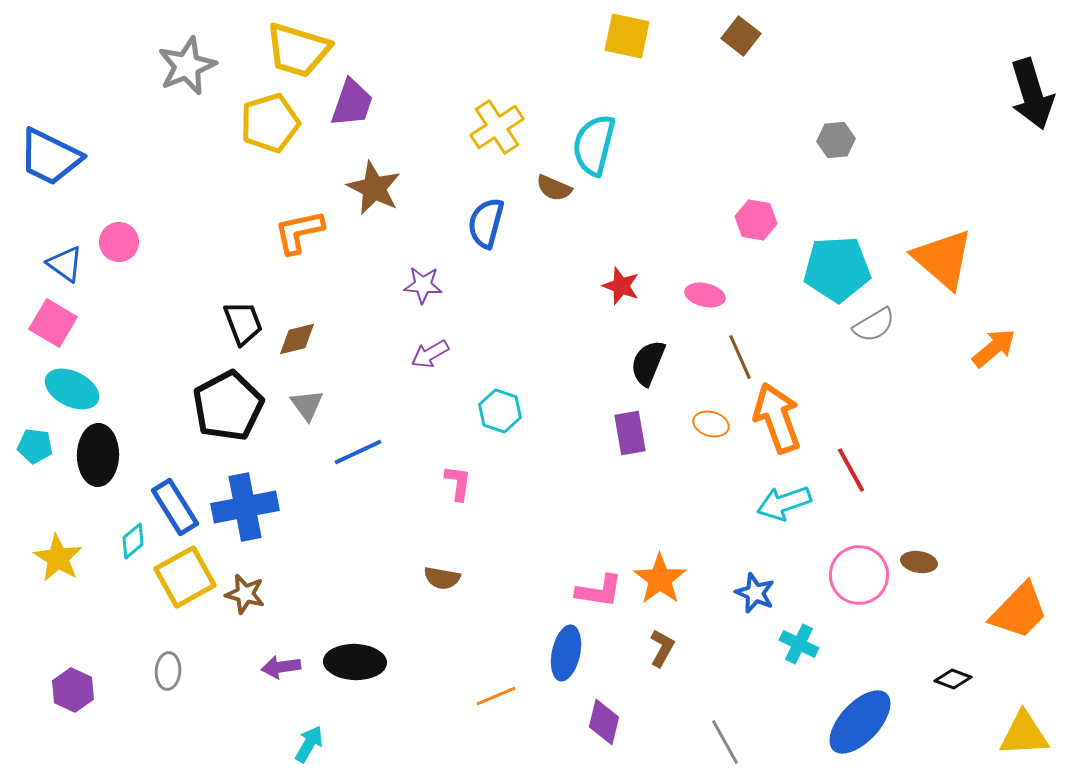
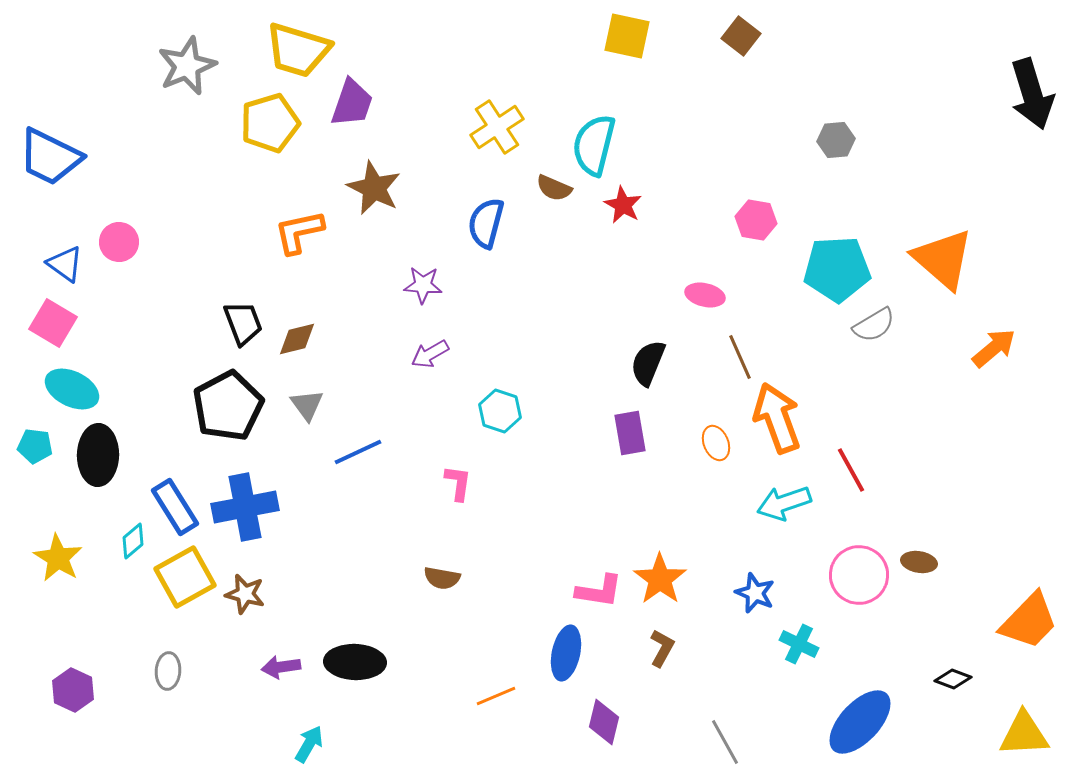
red star at (621, 286): moved 2 px right, 81 px up; rotated 9 degrees clockwise
orange ellipse at (711, 424): moved 5 px right, 19 px down; rotated 52 degrees clockwise
orange trapezoid at (1019, 611): moved 10 px right, 10 px down
